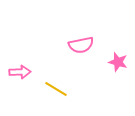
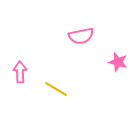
pink semicircle: moved 9 px up
pink arrow: rotated 90 degrees counterclockwise
